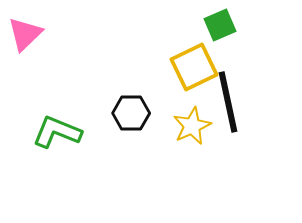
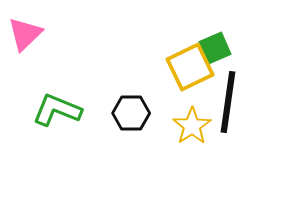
green square: moved 5 px left, 23 px down
yellow square: moved 4 px left
black line: rotated 20 degrees clockwise
yellow star: rotated 9 degrees counterclockwise
green L-shape: moved 22 px up
